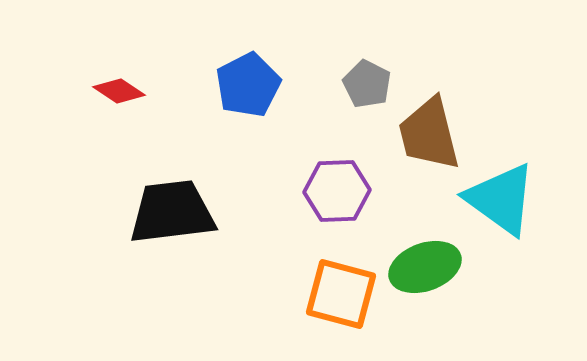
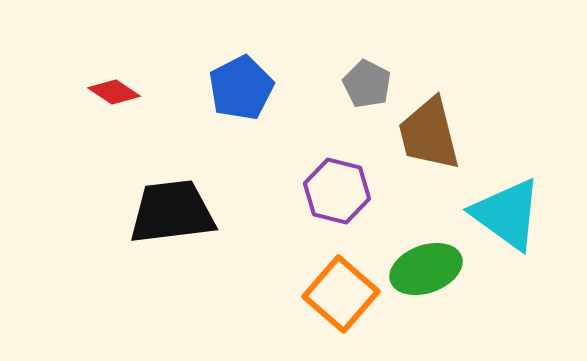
blue pentagon: moved 7 px left, 3 px down
red diamond: moved 5 px left, 1 px down
purple hexagon: rotated 16 degrees clockwise
cyan triangle: moved 6 px right, 15 px down
green ellipse: moved 1 px right, 2 px down
orange square: rotated 26 degrees clockwise
